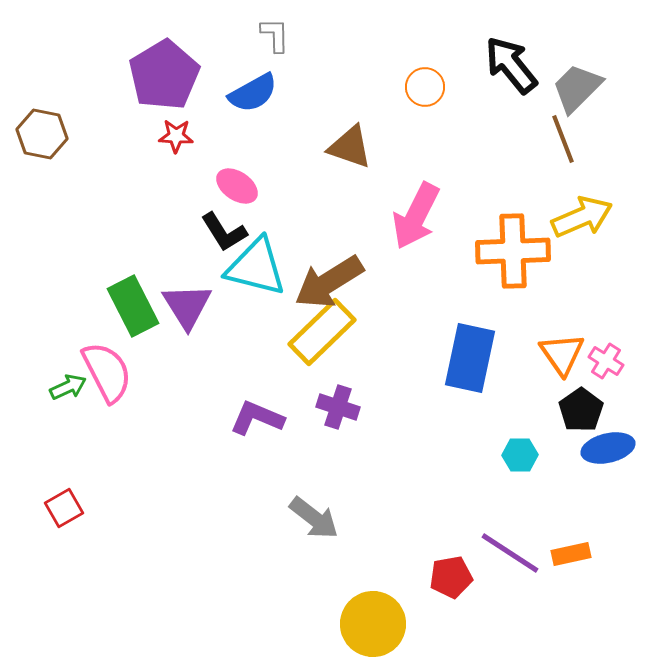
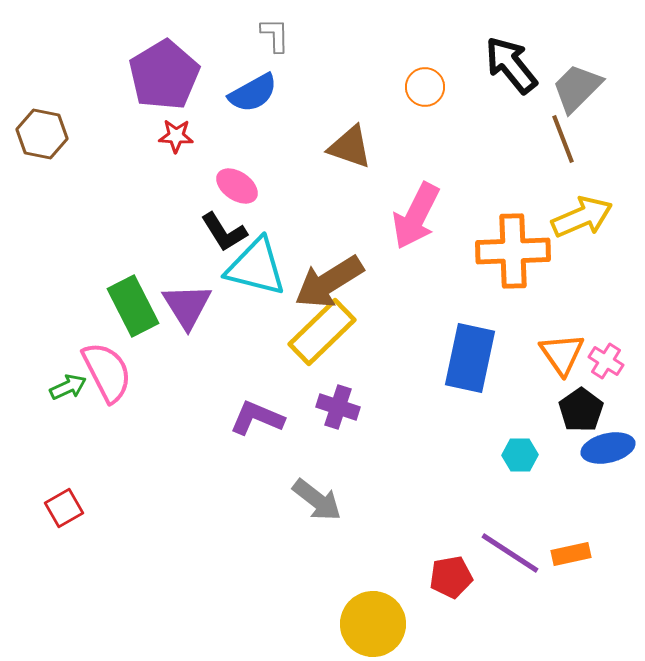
gray arrow: moved 3 px right, 18 px up
